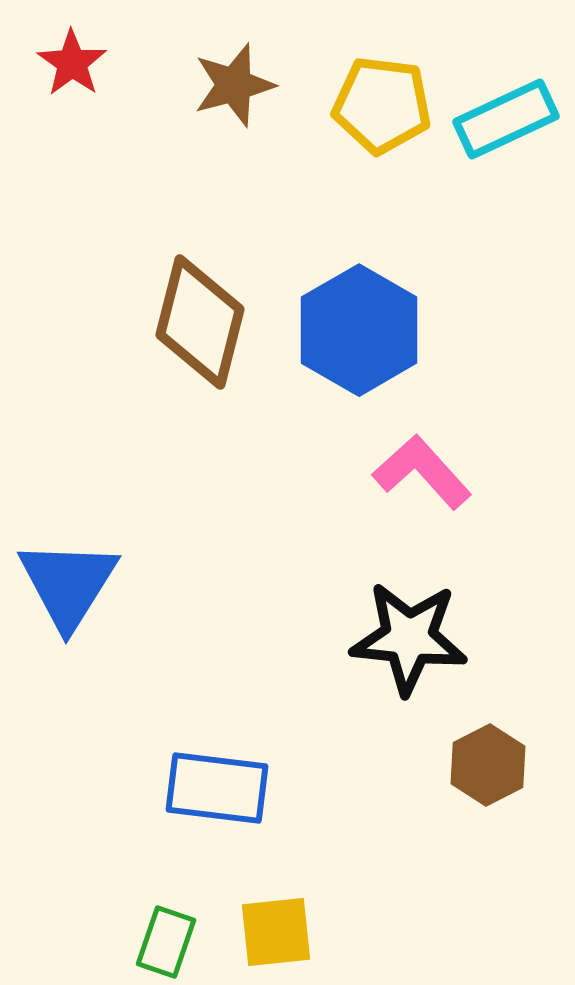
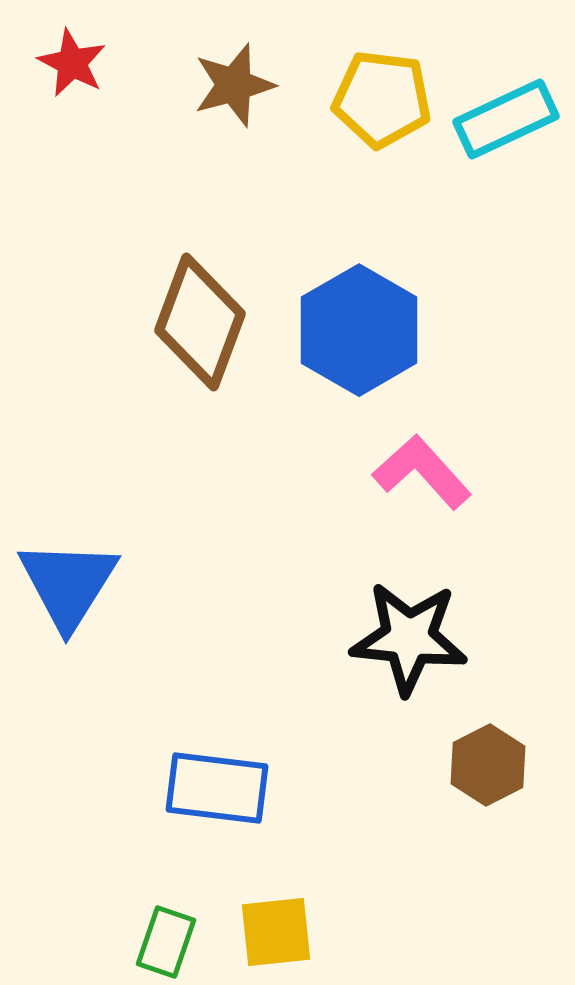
red star: rotated 8 degrees counterclockwise
yellow pentagon: moved 6 px up
brown diamond: rotated 6 degrees clockwise
